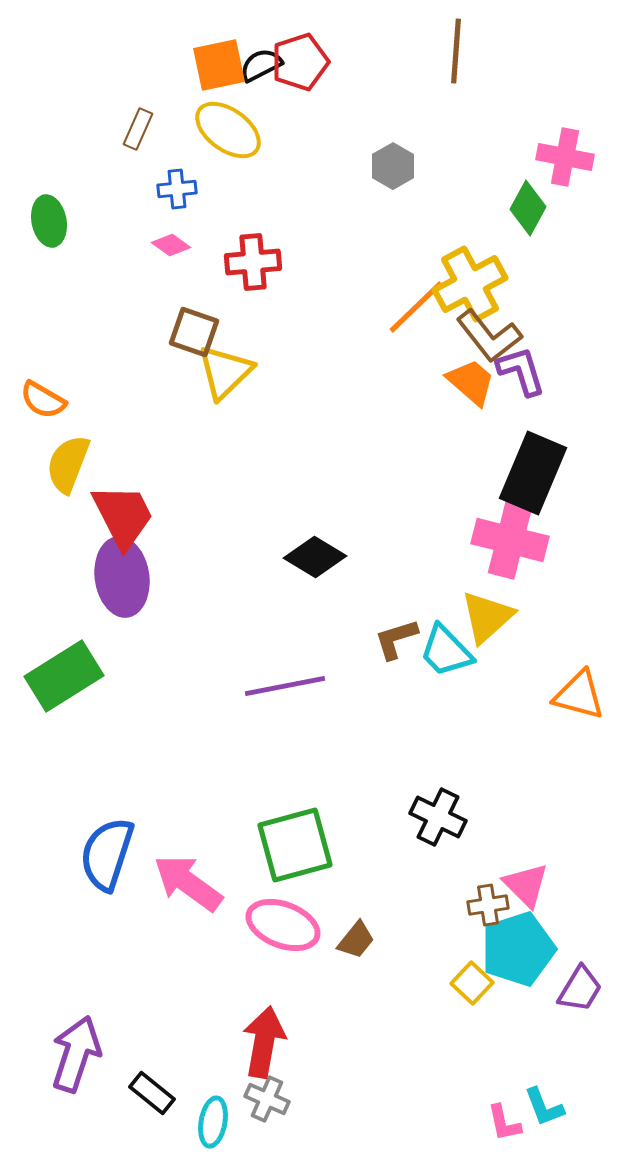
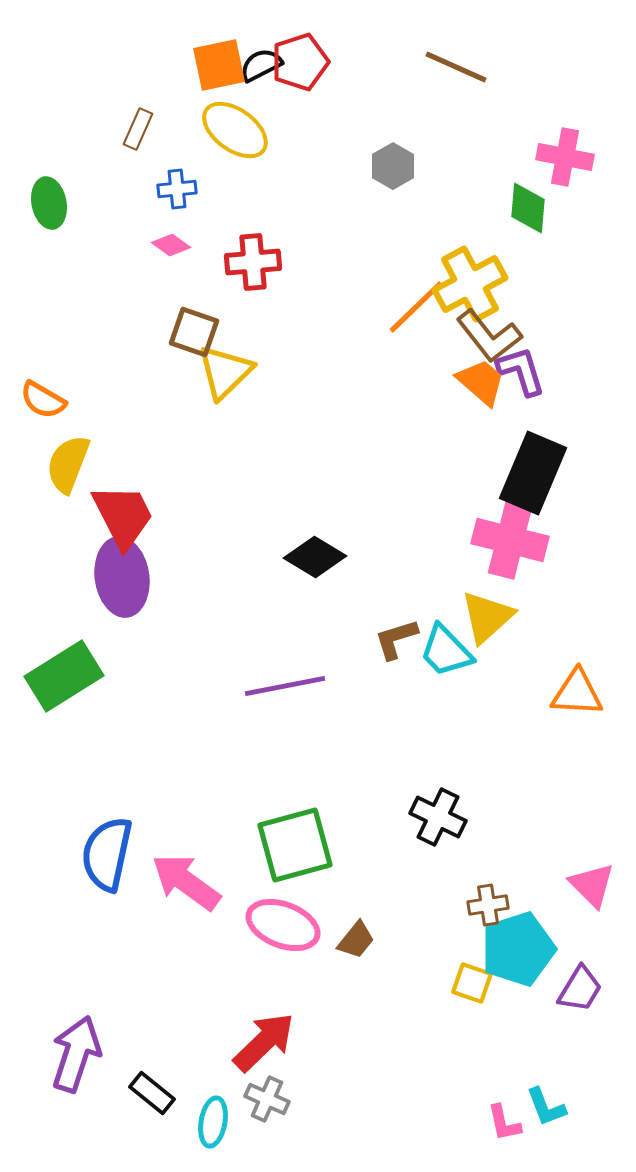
brown line at (456, 51): moved 16 px down; rotated 70 degrees counterclockwise
yellow ellipse at (228, 130): moved 7 px right
green diamond at (528, 208): rotated 24 degrees counterclockwise
green ellipse at (49, 221): moved 18 px up
orange trapezoid at (471, 382): moved 10 px right
orange triangle at (579, 695): moved 2 px left, 2 px up; rotated 12 degrees counterclockwise
blue semicircle at (107, 854): rotated 6 degrees counterclockwise
pink arrow at (188, 883): moved 2 px left, 1 px up
pink triangle at (526, 885): moved 66 px right
yellow square at (472, 983): rotated 24 degrees counterclockwise
red arrow at (264, 1042): rotated 36 degrees clockwise
cyan L-shape at (544, 1107): moved 2 px right
